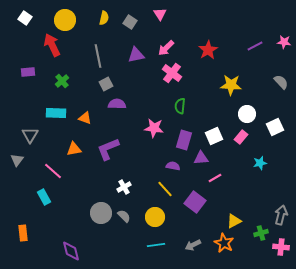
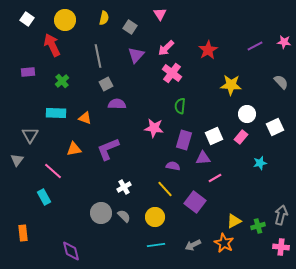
white square at (25, 18): moved 2 px right, 1 px down
gray square at (130, 22): moved 5 px down
purple triangle at (136, 55): rotated 36 degrees counterclockwise
purple triangle at (201, 158): moved 2 px right
green cross at (261, 233): moved 3 px left, 7 px up
